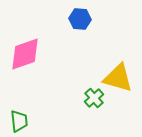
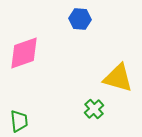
pink diamond: moved 1 px left, 1 px up
green cross: moved 11 px down
